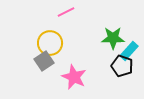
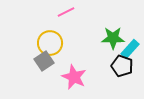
cyan rectangle: moved 1 px right, 2 px up
